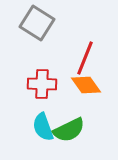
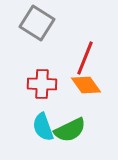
green semicircle: moved 1 px right
